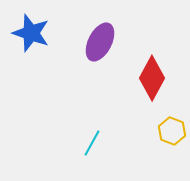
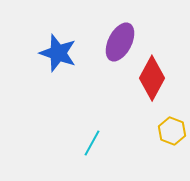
blue star: moved 27 px right, 20 px down
purple ellipse: moved 20 px right
